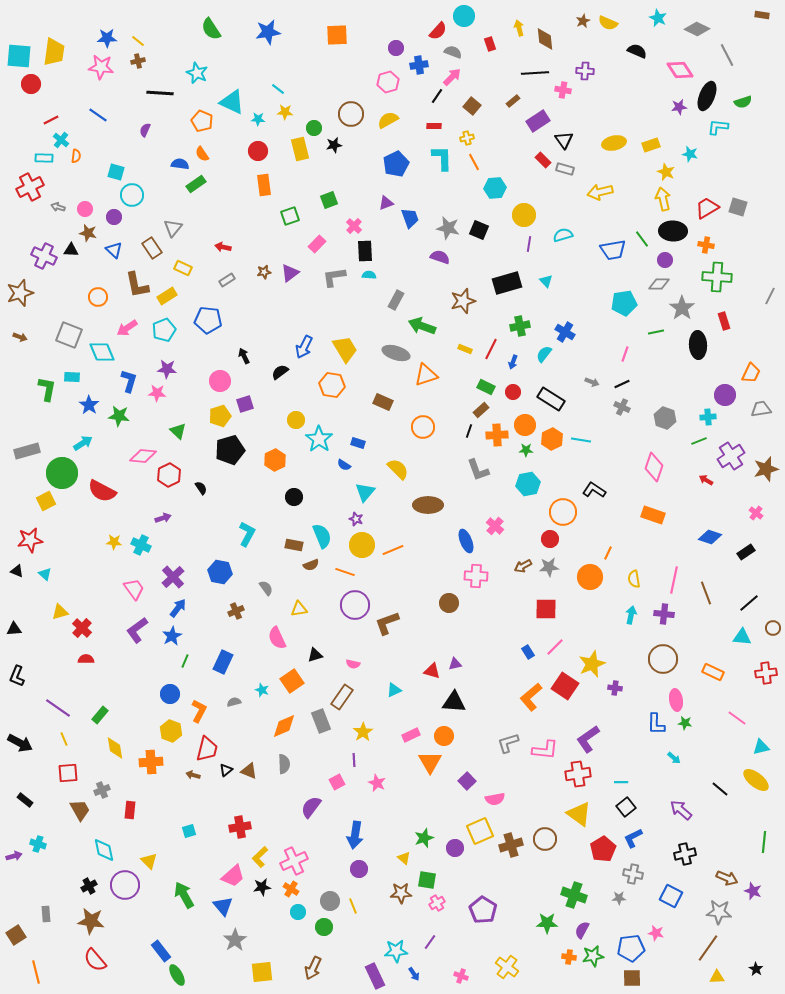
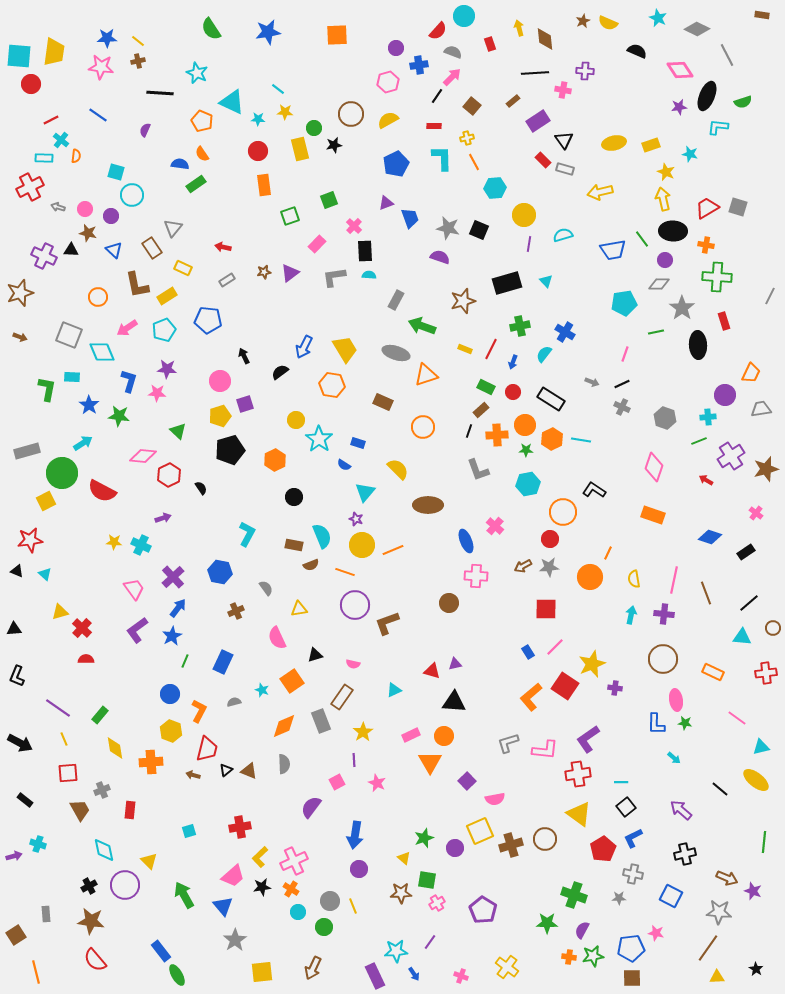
purple circle at (114, 217): moved 3 px left, 1 px up
